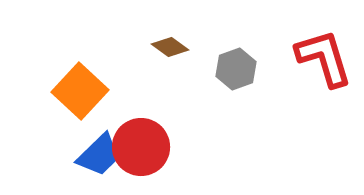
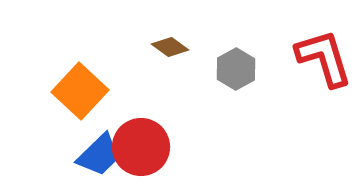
gray hexagon: rotated 9 degrees counterclockwise
